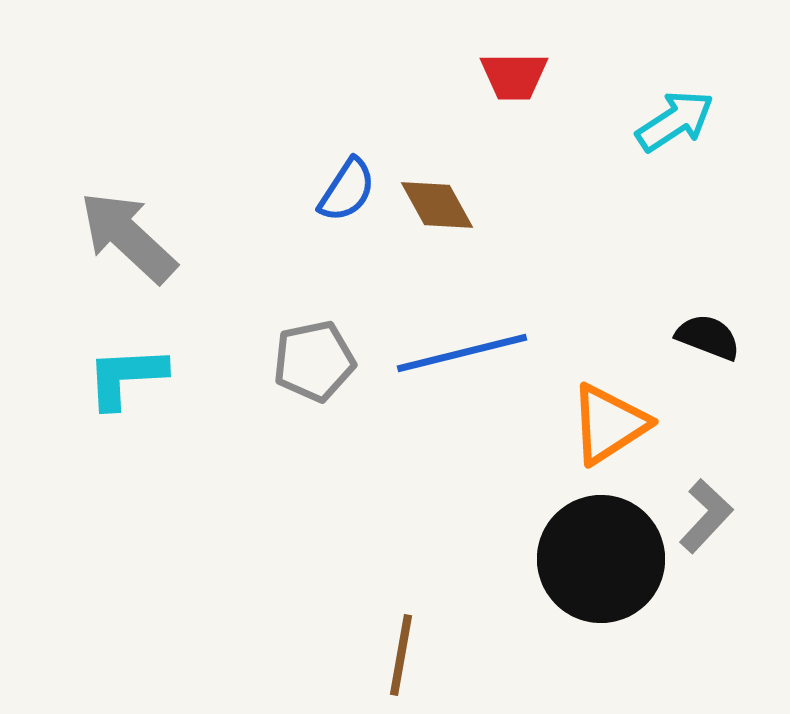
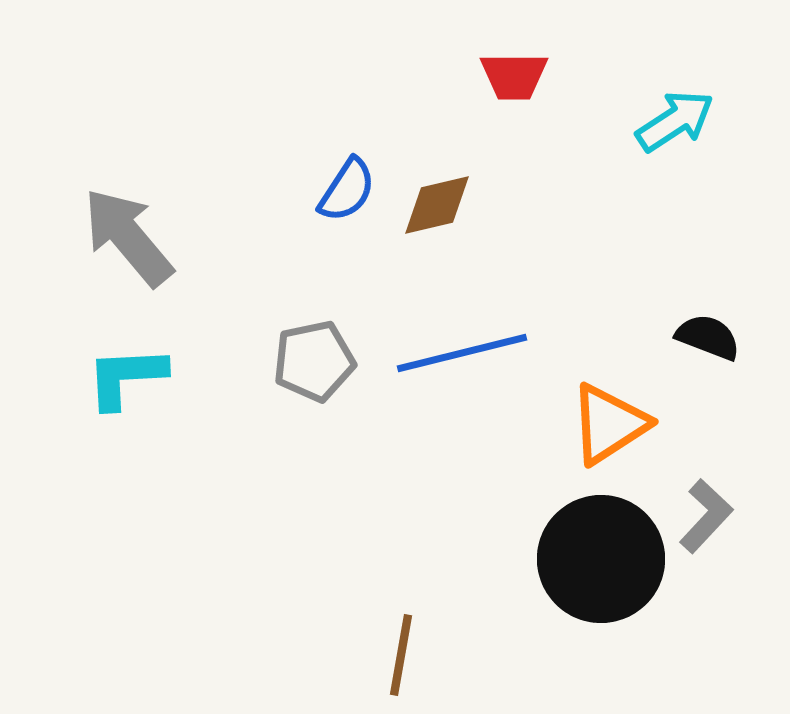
brown diamond: rotated 74 degrees counterclockwise
gray arrow: rotated 7 degrees clockwise
